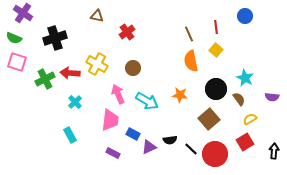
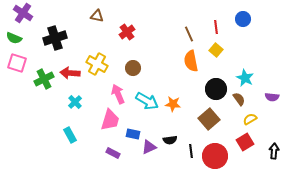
blue circle: moved 2 px left, 3 px down
pink square: moved 1 px down
green cross: moved 1 px left
orange star: moved 7 px left, 9 px down
pink trapezoid: rotated 10 degrees clockwise
blue rectangle: rotated 16 degrees counterclockwise
black line: moved 2 px down; rotated 40 degrees clockwise
red circle: moved 2 px down
